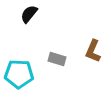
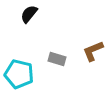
brown L-shape: rotated 45 degrees clockwise
cyan pentagon: rotated 12 degrees clockwise
